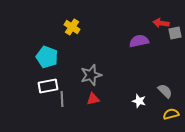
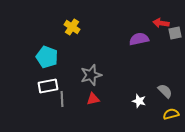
purple semicircle: moved 2 px up
